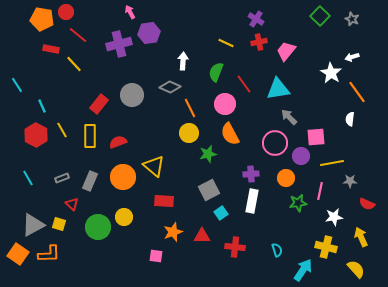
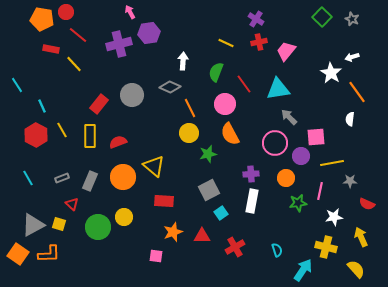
green square at (320, 16): moved 2 px right, 1 px down
red cross at (235, 247): rotated 36 degrees counterclockwise
